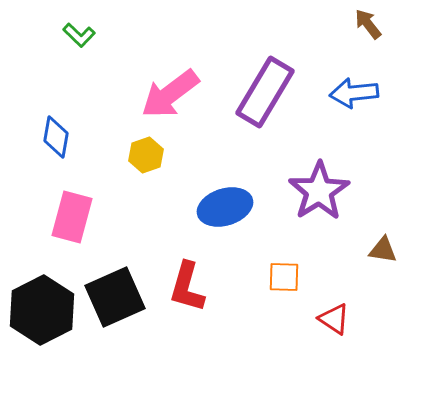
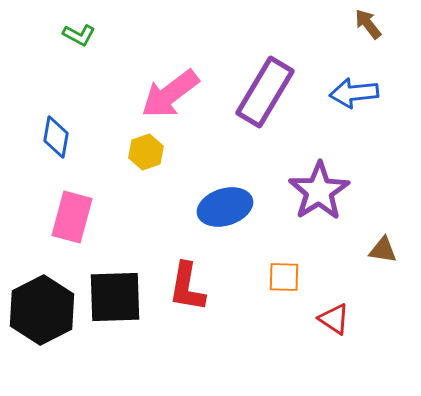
green L-shape: rotated 16 degrees counterclockwise
yellow hexagon: moved 3 px up
red L-shape: rotated 6 degrees counterclockwise
black square: rotated 22 degrees clockwise
